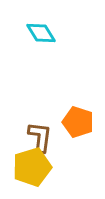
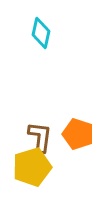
cyan diamond: rotated 44 degrees clockwise
orange pentagon: moved 12 px down
